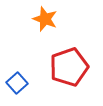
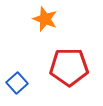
red pentagon: rotated 18 degrees clockwise
